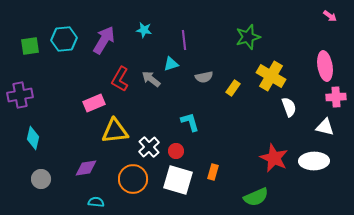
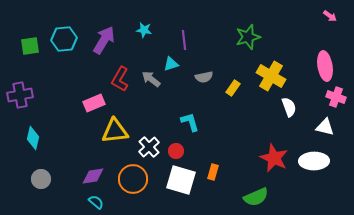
pink cross: rotated 24 degrees clockwise
purple diamond: moved 7 px right, 8 px down
white square: moved 3 px right
cyan semicircle: rotated 35 degrees clockwise
